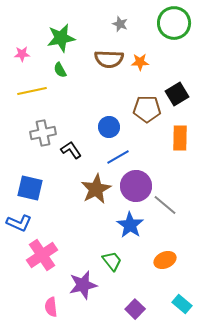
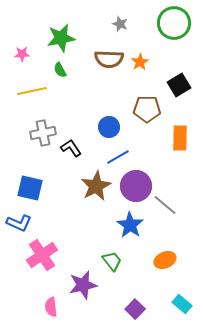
orange star: rotated 30 degrees counterclockwise
black square: moved 2 px right, 9 px up
black L-shape: moved 2 px up
brown star: moved 3 px up
